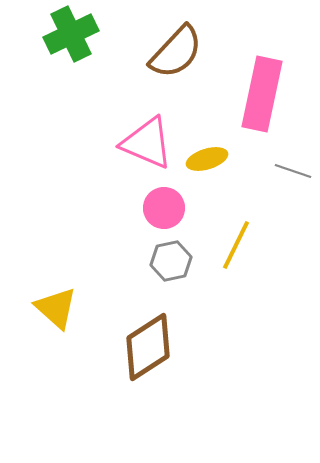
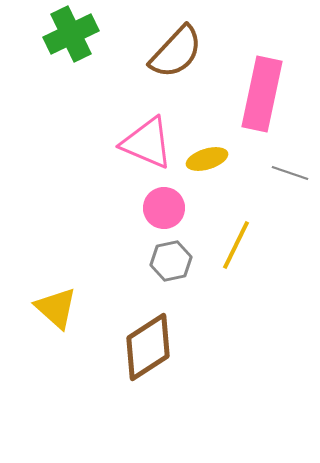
gray line: moved 3 px left, 2 px down
